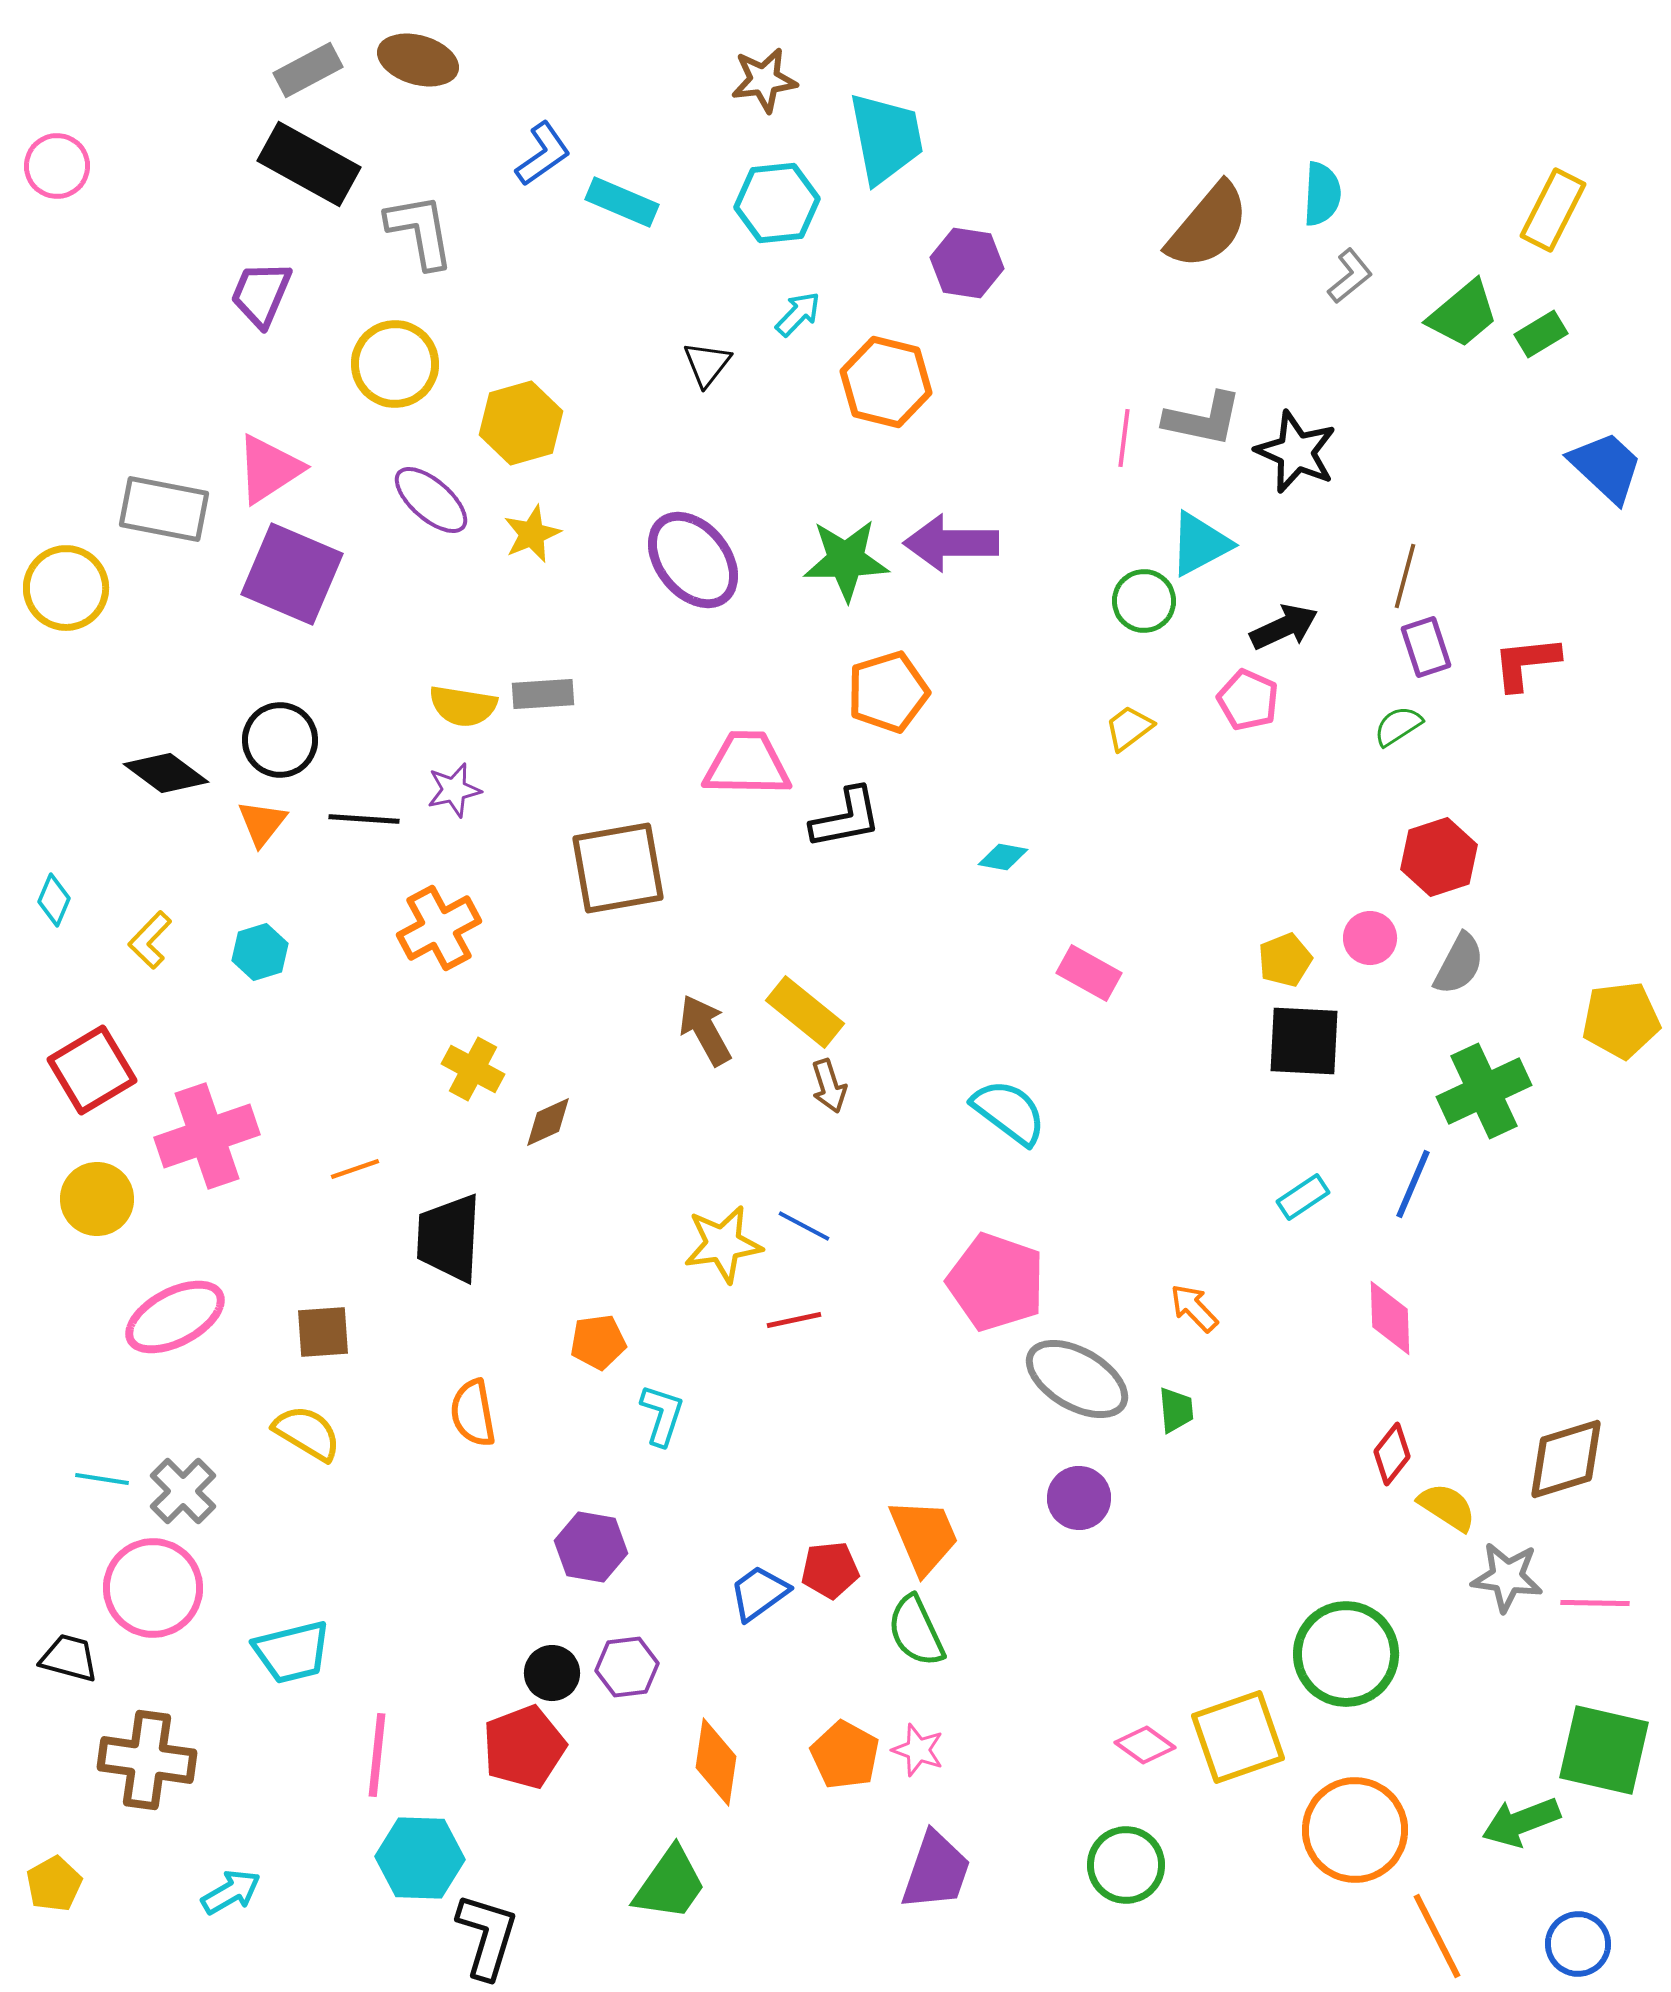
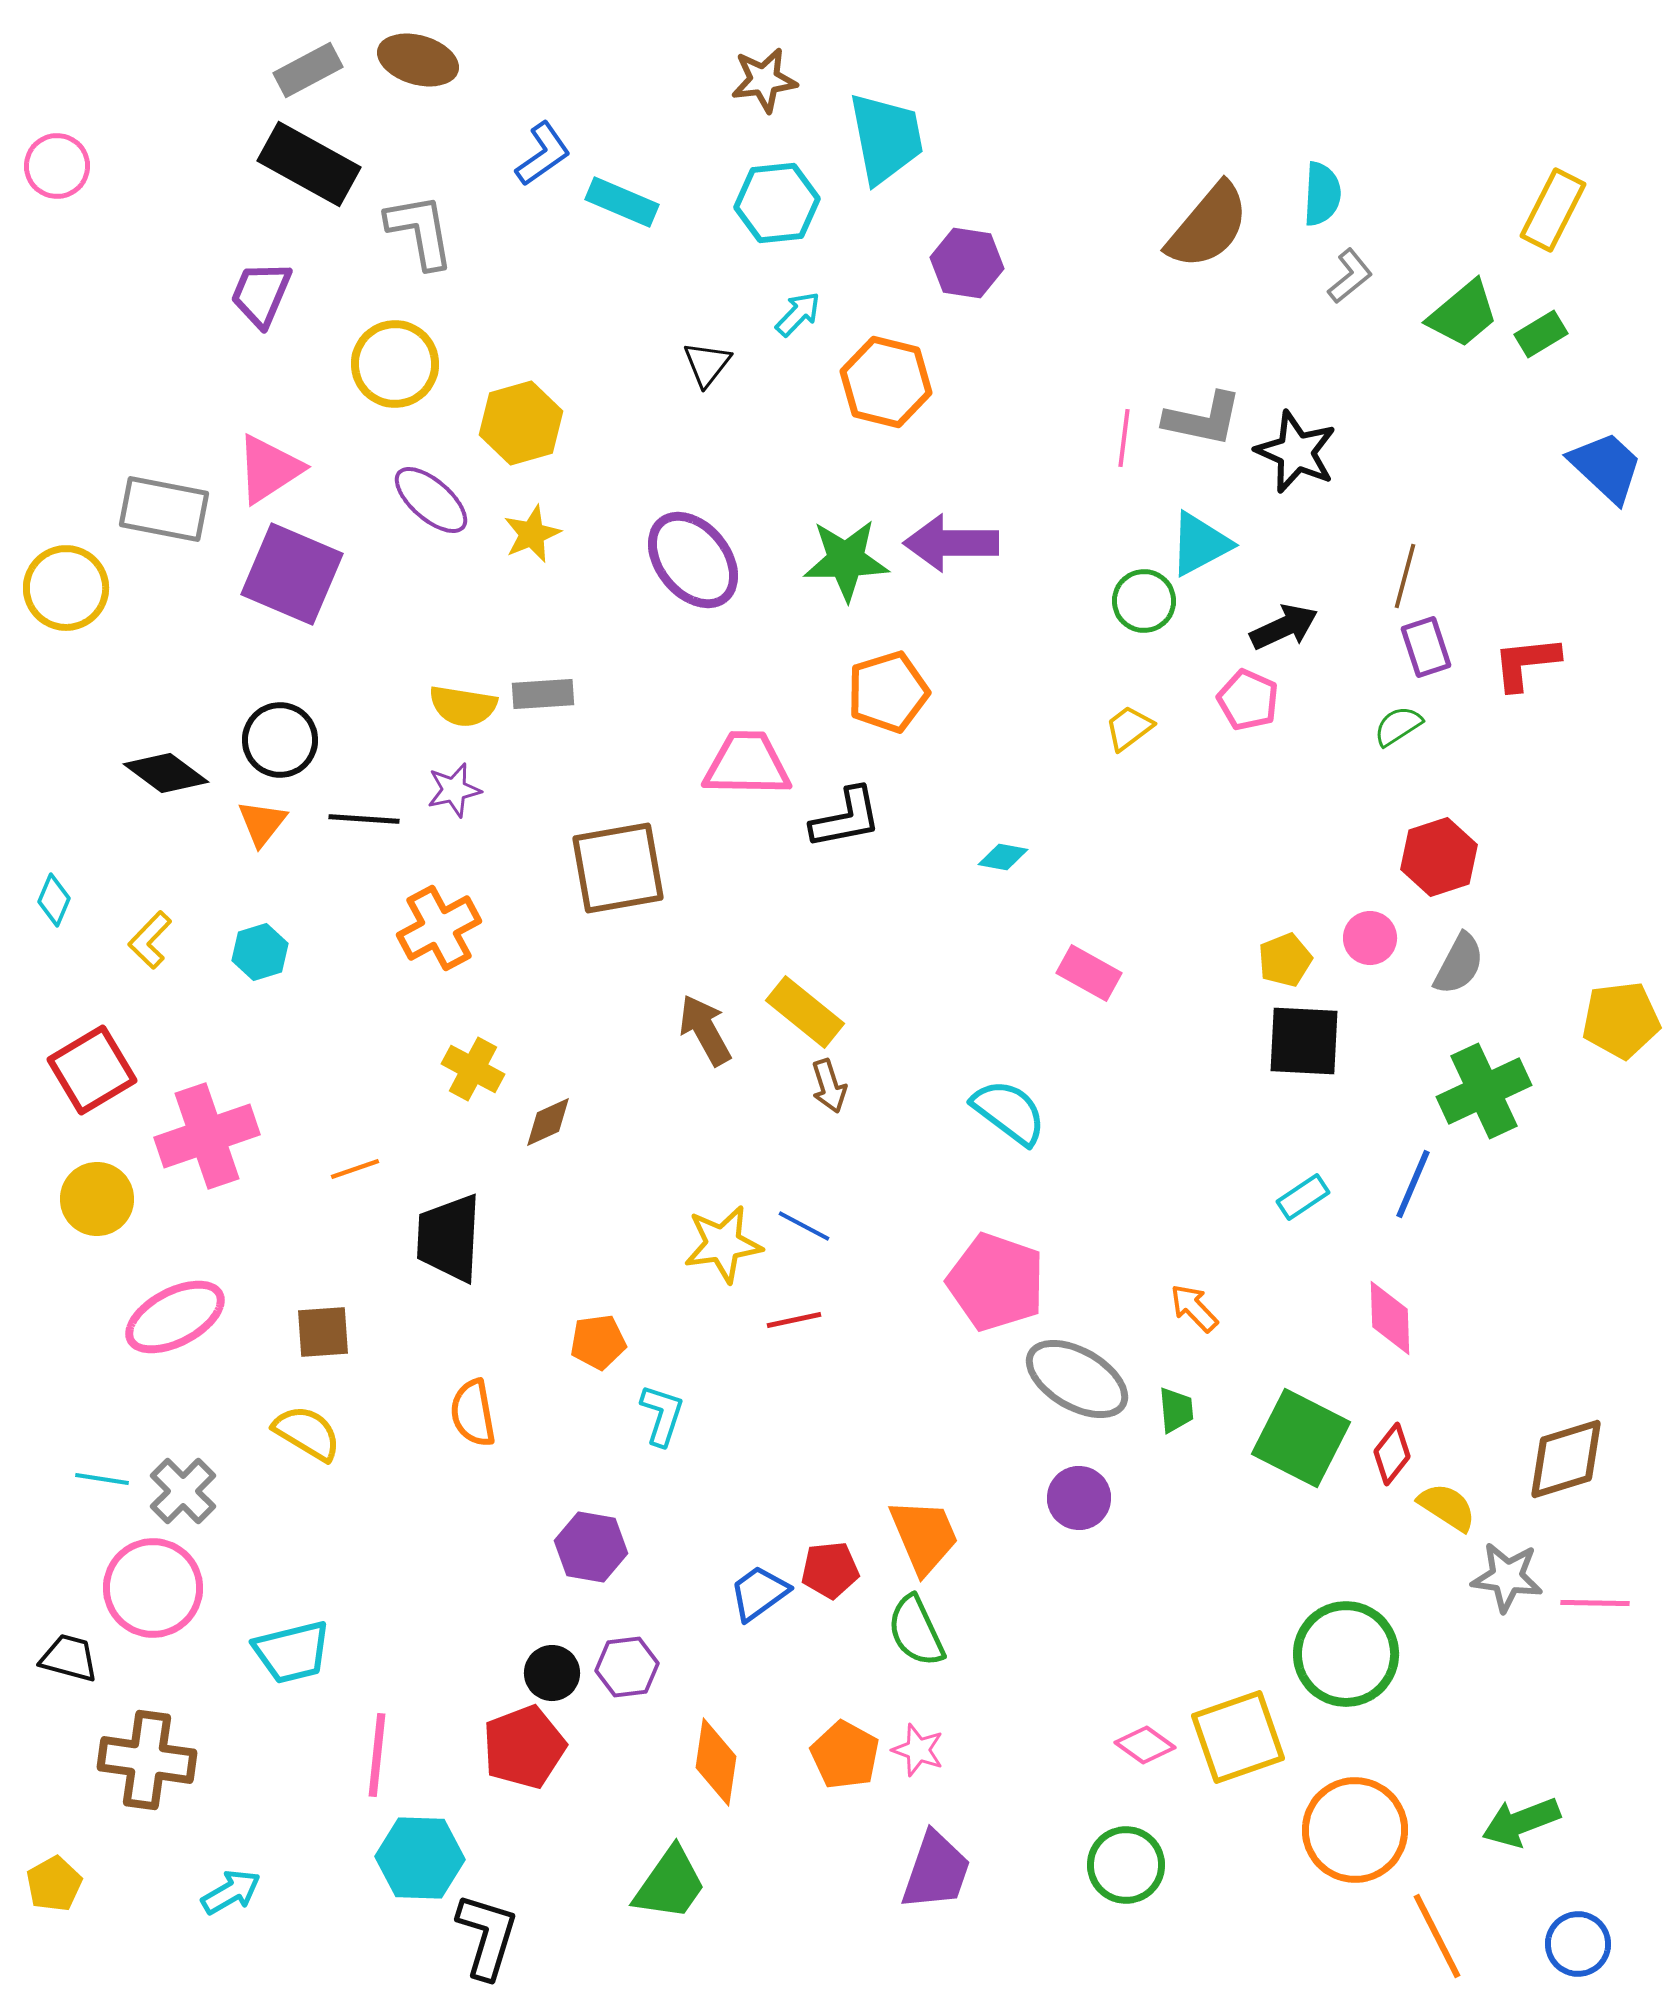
green square at (1604, 1750): moved 303 px left, 312 px up; rotated 14 degrees clockwise
